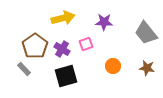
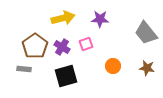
purple star: moved 4 px left, 3 px up
purple cross: moved 2 px up
gray rectangle: rotated 40 degrees counterclockwise
